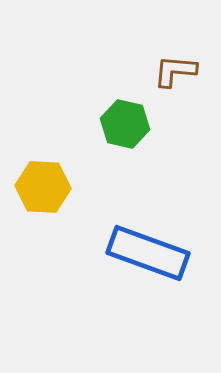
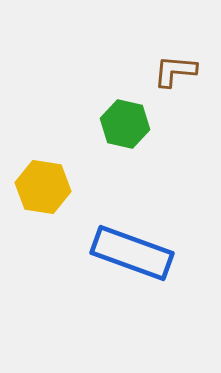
yellow hexagon: rotated 6 degrees clockwise
blue rectangle: moved 16 px left
